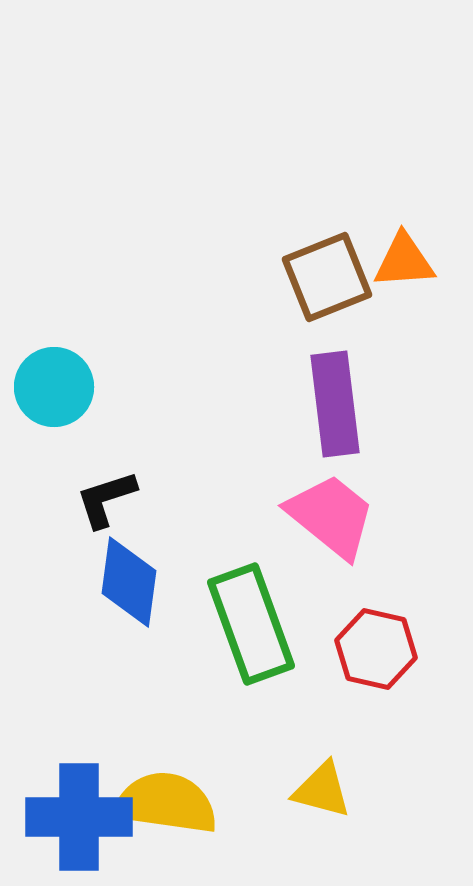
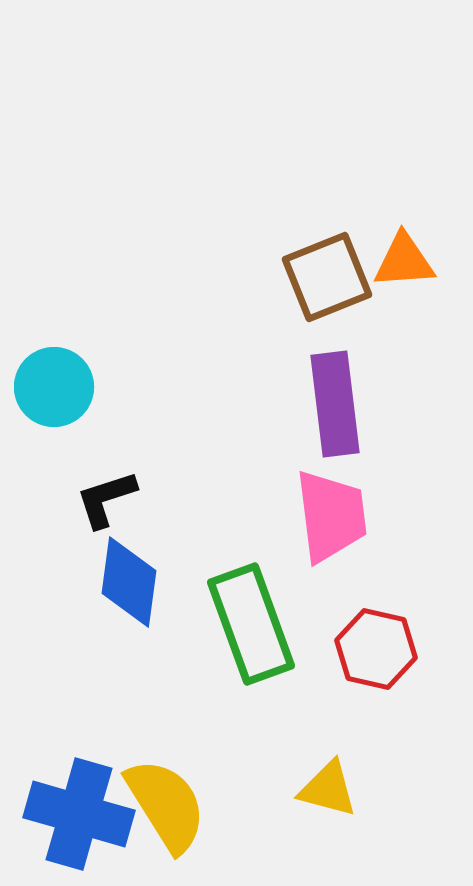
pink trapezoid: rotated 44 degrees clockwise
yellow triangle: moved 6 px right, 1 px up
yellow semicircle: moved 2 px down; rotated 50 degrees clockwise
blue cross: moved 3 px up; rotated 16 degrees clockwise
